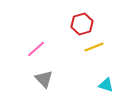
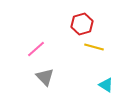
yellow line: rotated 36 degrees clockwise
gray triangle: moved 1 px right, 2 px up
cyan triangle: rotated 14 degrees clockwise
